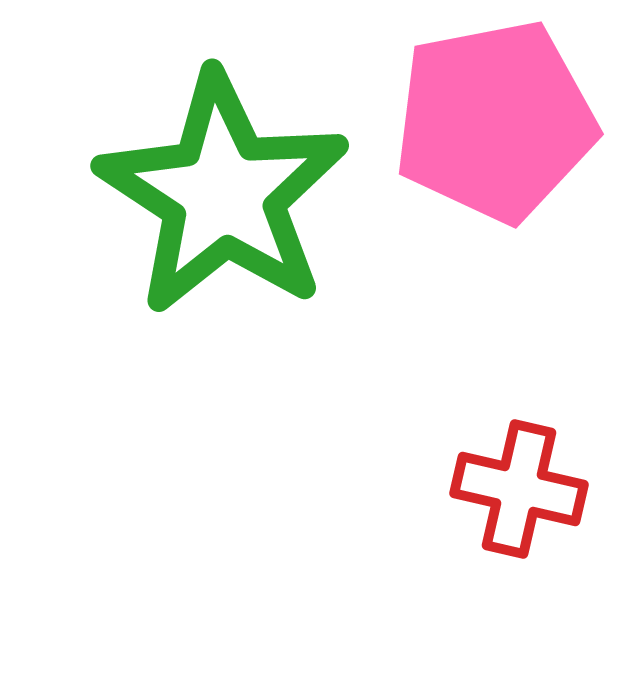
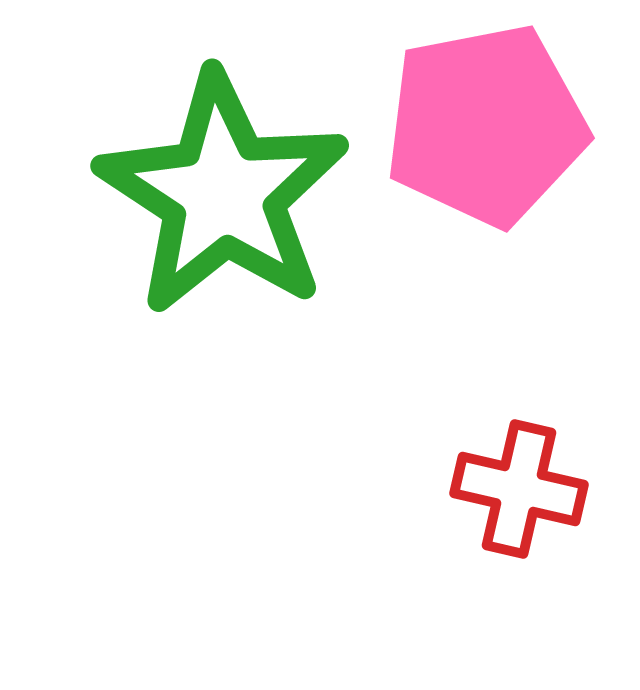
pink pentagon: moved 9 px left, 4 px down
